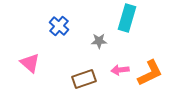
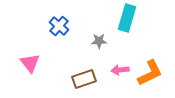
pink triangle: rotated 10 degrees clockwise
